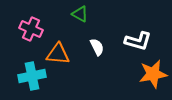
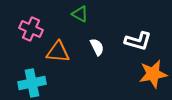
orange triangle: moved 2 px up
cyan cross: moved 7 px down
